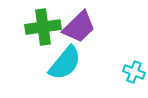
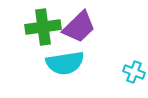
cyan semicircle: rotated 42 degrees clockwise
